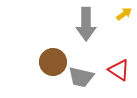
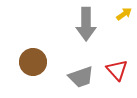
brown circle: moved 20 px left
red triangle: moved 2 px left; rotated 15 degrees clockwise
gray trapezoid: rotated 32 degrees counterclockwise
